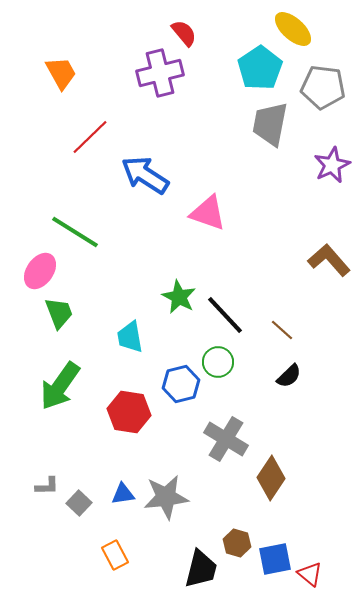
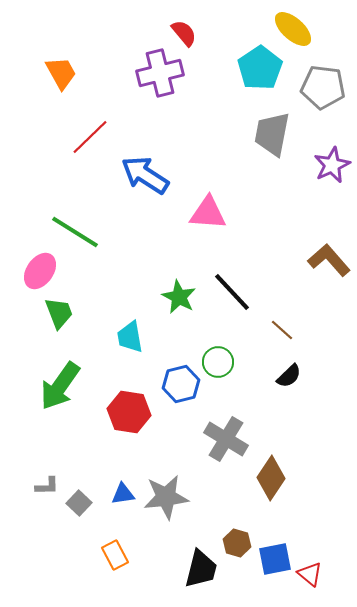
gray trapezoid: moved 2 px right, 10 px down
pink triangle: rotated 15 degrees counterclockwise
black line: moved 7 px right, 23 px up
